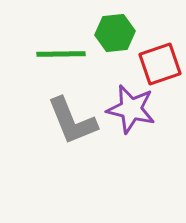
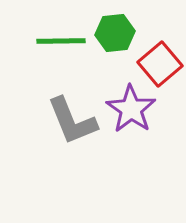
green line: moved 13 px up
red square: rotated 21 degrees counterclockwise
purple star: rotated 21 degrees clockwise
